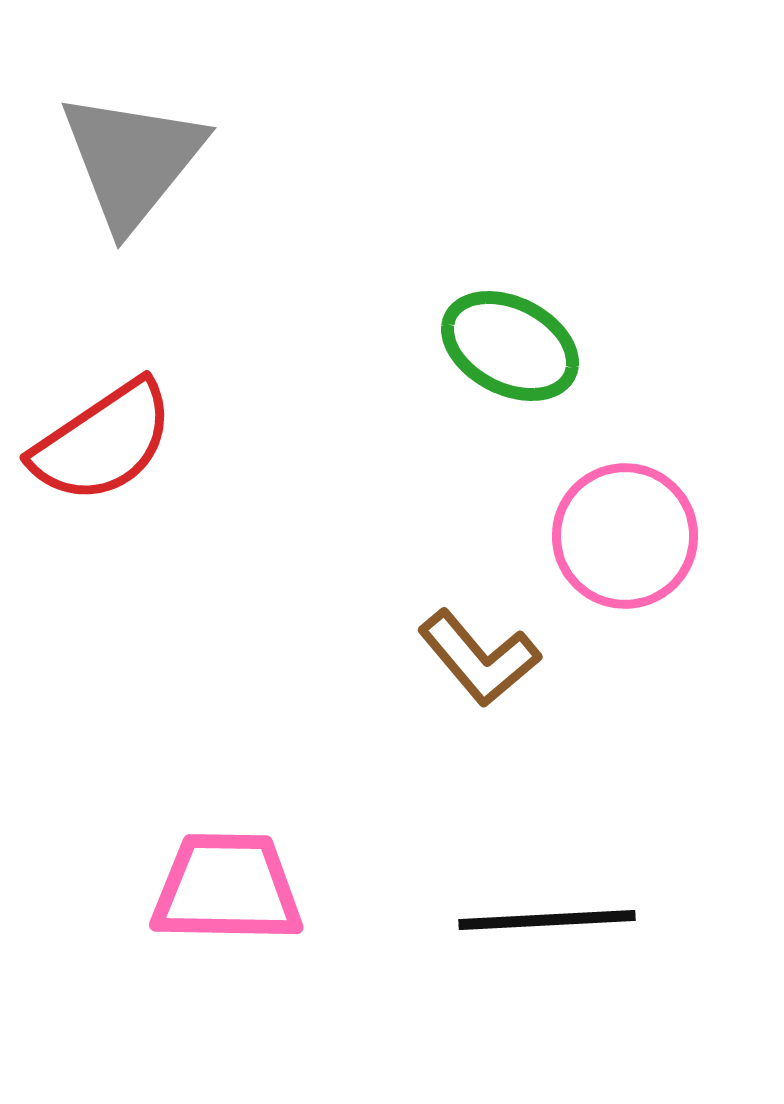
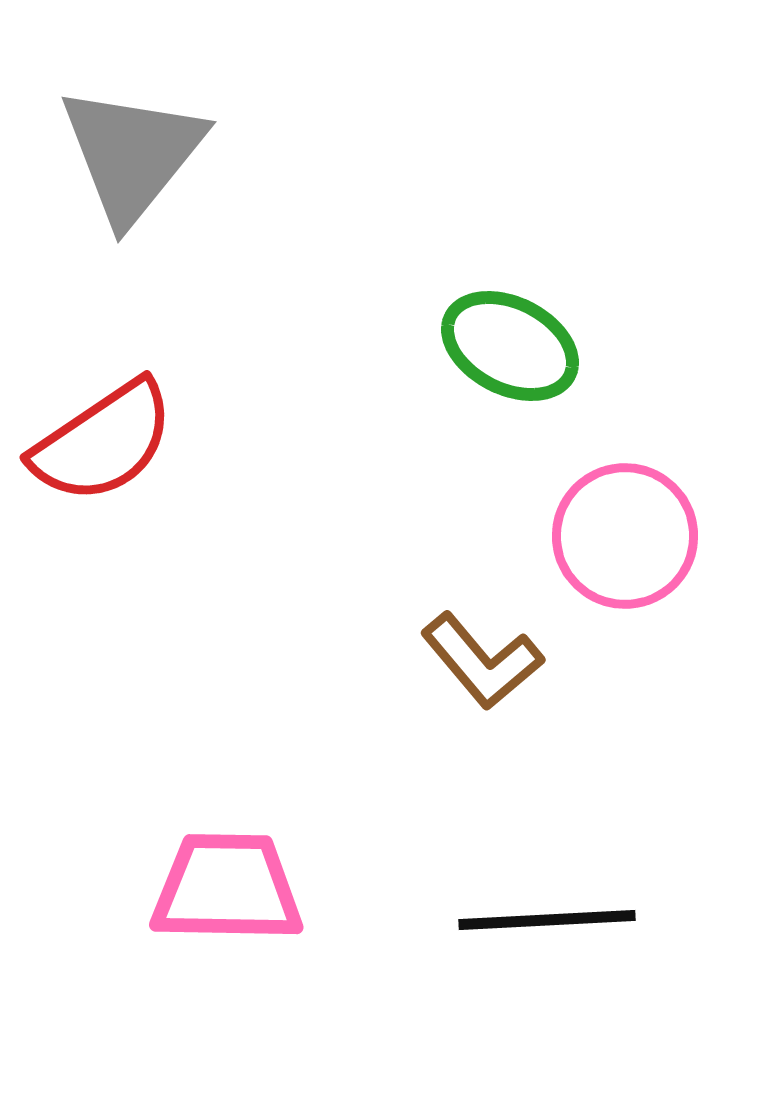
gray triangle: moved 6 px up
brown L-shape: moved 3 px right, 3 px down
